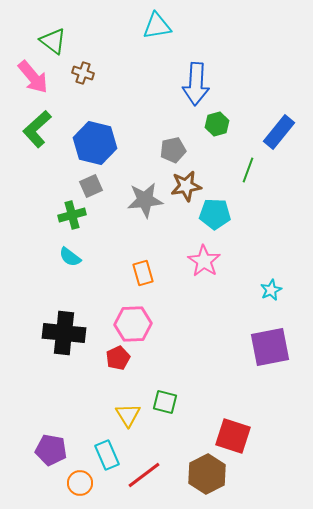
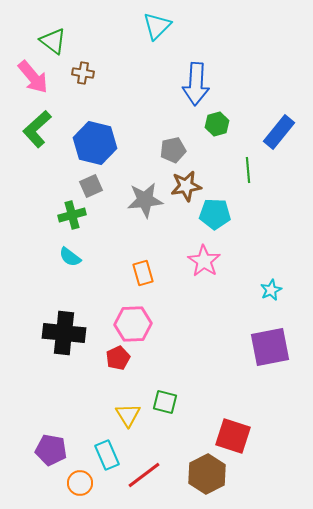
cyan triangle: rotated 36 degrees counterclockwise
brown cross: rotated 10 degrees counterclockwise
green line: rotated 25 degrees counterclockwise
